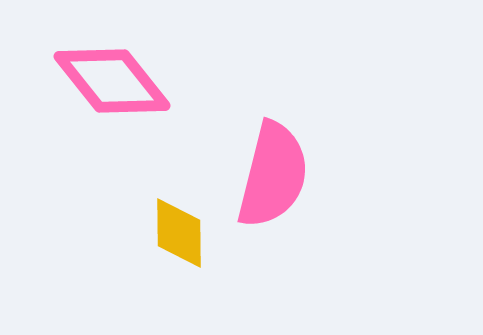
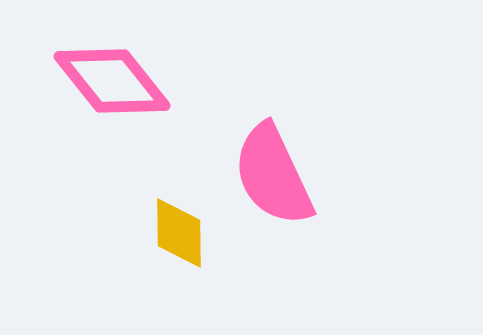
pink semicircle: rotated 141 degrees clockwise
